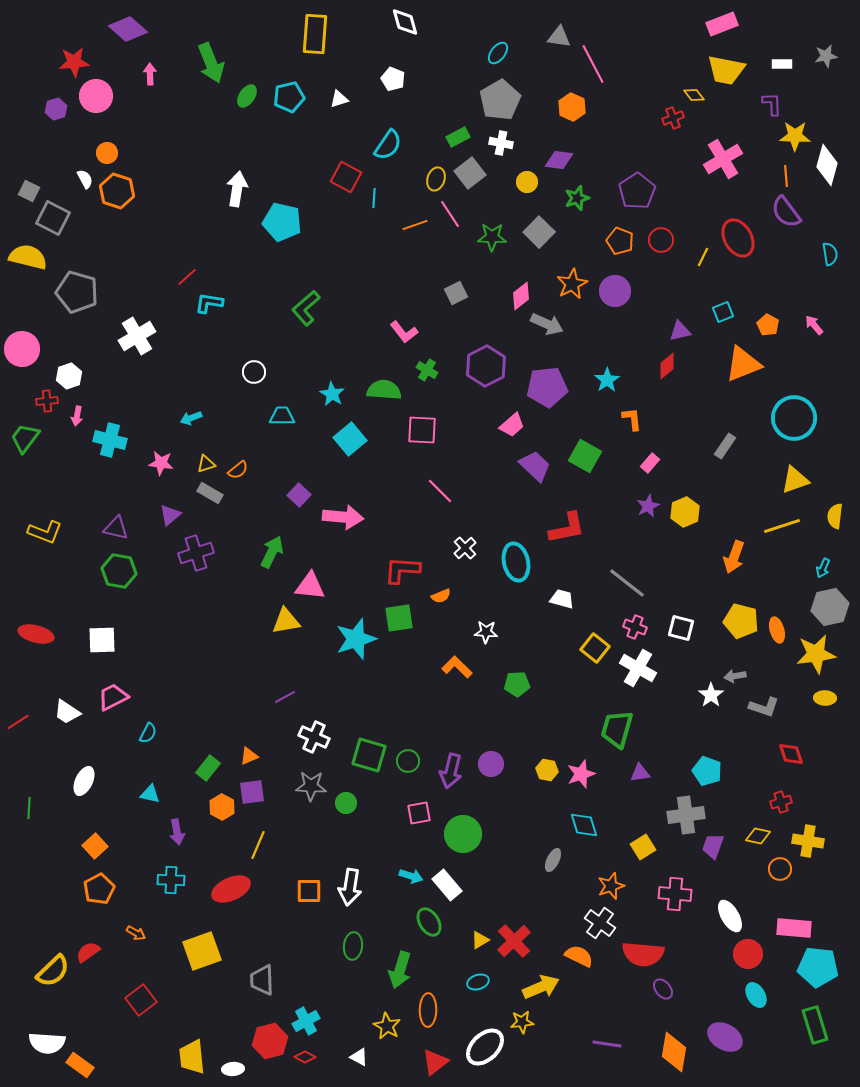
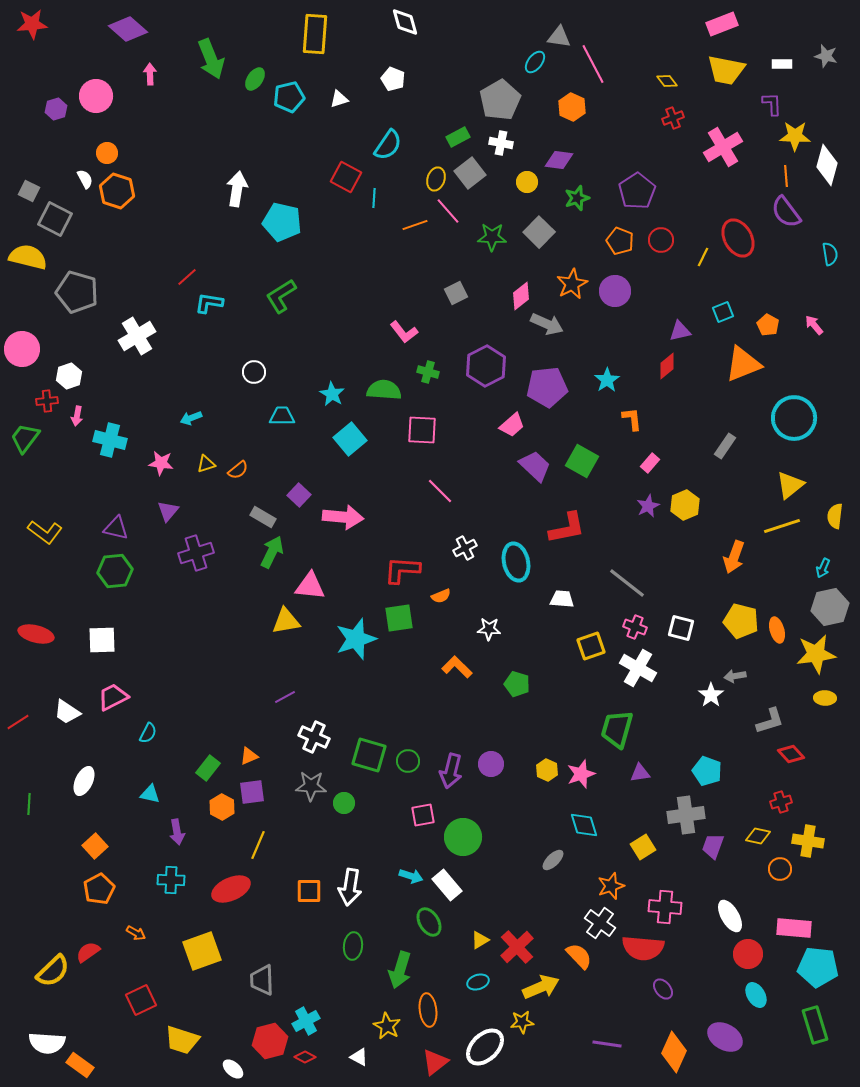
cyan ellipse at (498, 53): moved 37 px right, 9 px down
gray star at (826, 56): rotated 25 degrees clockwise
red star at (74, 62): moved 42 px left, 38 px up
green arrow at (211, 63): moved 4 px up
yellow diamond at (694, 95): moved 27 px left, 14 px up
green ellipse at (247, 96): moved 8 px right, 17 px up
pink cross at (723, 159): moved 12 px up
pink line at (450, 214): moved 2 px left, 3 px up; rotated 8 degrees counterclockwise
gray square at (53, 218): moved 2 px right, 1 px down
green L-shape at (306, 308): moved 25 px left, 12 px up; rotated 9 degrees clockwise
green cross at (427, 370): moved 1 px right, 2 px down; rotated 15 degrees counterclockwise
green square at (585, 456): moved 3 px left, 5 px down
yellow triangle at (795, 480): moved 5 px left, 5 px down; rotated 20 degrees counterclockwise
gray rectangle at (210, 493): moved 53 px right, 24 px down
yellow hexagon at (685, 512): moved 7 px up
purple triangle at (170, 515): moved 2 px left, 4 px up; rotated 10 degrees counterclockwise
yellow L-shape at (45, 532): rotated 16 degrees clockwise
white cross at (465, 548): rotated 15 degrees clockwise
green hexagon at (119, 571): moved 4 px left; rotated 16 degrees counterclockwise
white trapezoid at (562, 599): rotated 10 degrees counterclockwise
white star at (486, 632): moved 3 px right, 3 px up
yellow square at (595, 648): moved 4 px left, 2 px up; rotated 32 degrees clockwise
green pentagon at (517, 684): rotated 20 degrees clockwise
gray L-shape at (764, 707): moved 6 px right, 14 px down; rotated 36 degrees counterclockwise
red diamond at (791, 754): rotated 24 degrees counterclockwise
yellow hexagon at (547, 770): rotated 15 degrees clockwise
green circle at (346, 803): moved 2 px left
green line at (29, 808): moved 4 px up
pink square at (419, 813): moved 4 px right, 2 px down
green circle at (463, 834): moved 3 px down
gray ellipse at (553, 860): rotated 20 degrees clockwise
pink cross at (675, 894): moved 10 px left, 13 px down
red cross at (514, 941): moved 3 px right, 6 px down
red semicircle at (643, 954): moved 6 px up
orange semicircle at (579, 956): rotated 20 degrees clockwise
red square at (141, 1000): rotated 12 degrees clockwise
orange ellipse at (428, 1010): rotated 8 degrees counterclockwise
orange diamond at (674, 1052): rotated 15 degrees clockwise
yellow trapezoid at (192, 1057): moved 10 px left, 17 px up; rotated 66 degrees counterclockwise
white ellipse at (233, 1069): rotated 45 degrees clockwise
